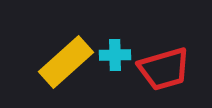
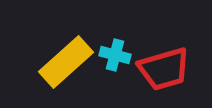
cyan cross: rotated 16 degrees clockwise
